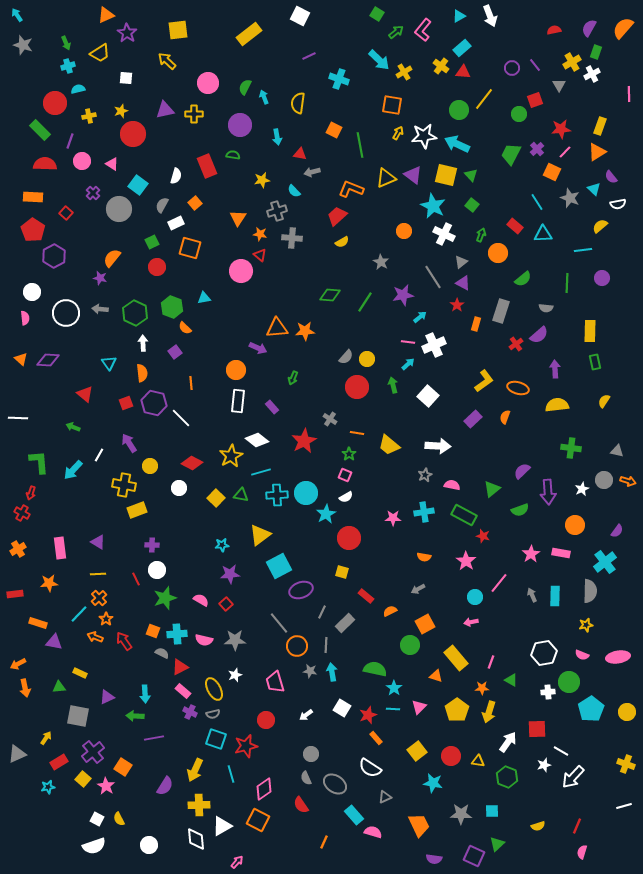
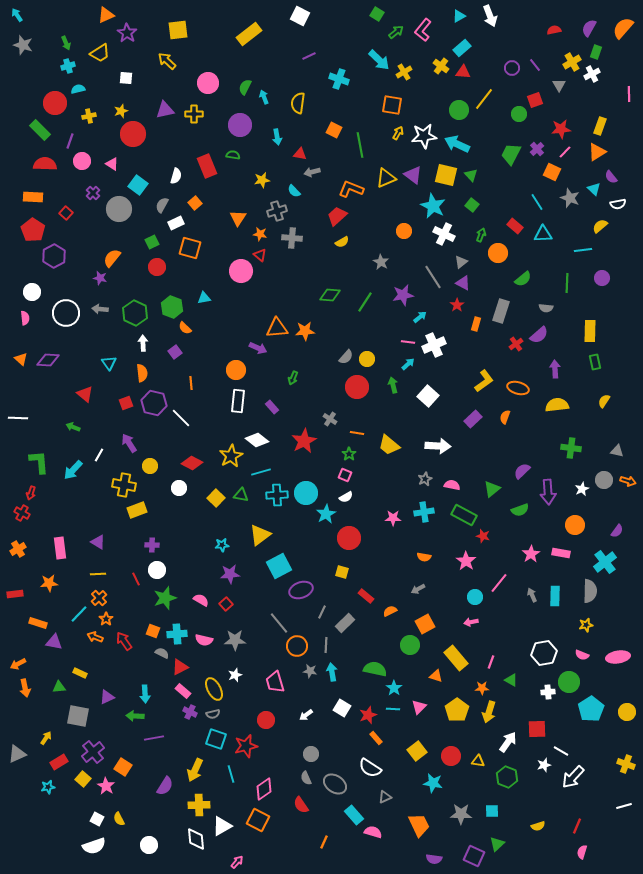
gray star at (425, 475): moved 4 px down
